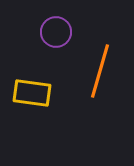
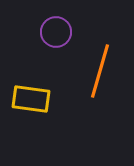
yellow rectangle: moved 1 px left, 6 px down
